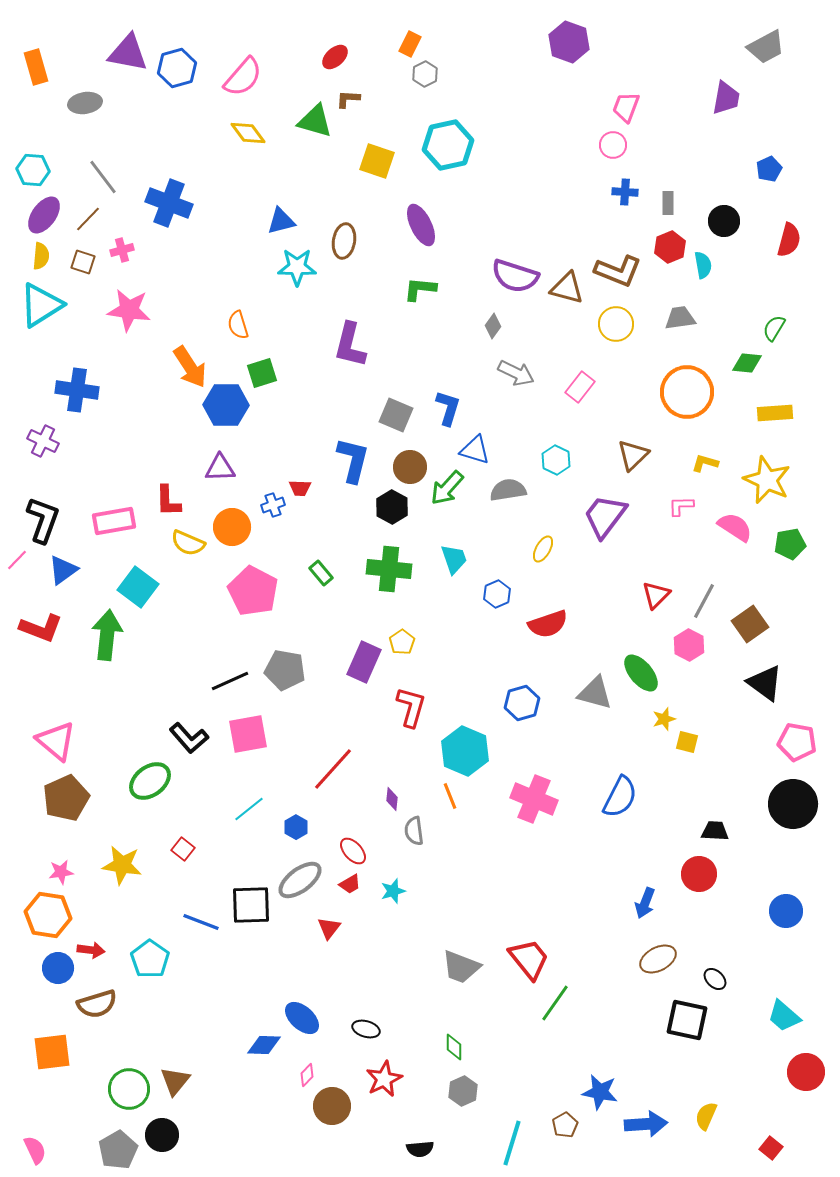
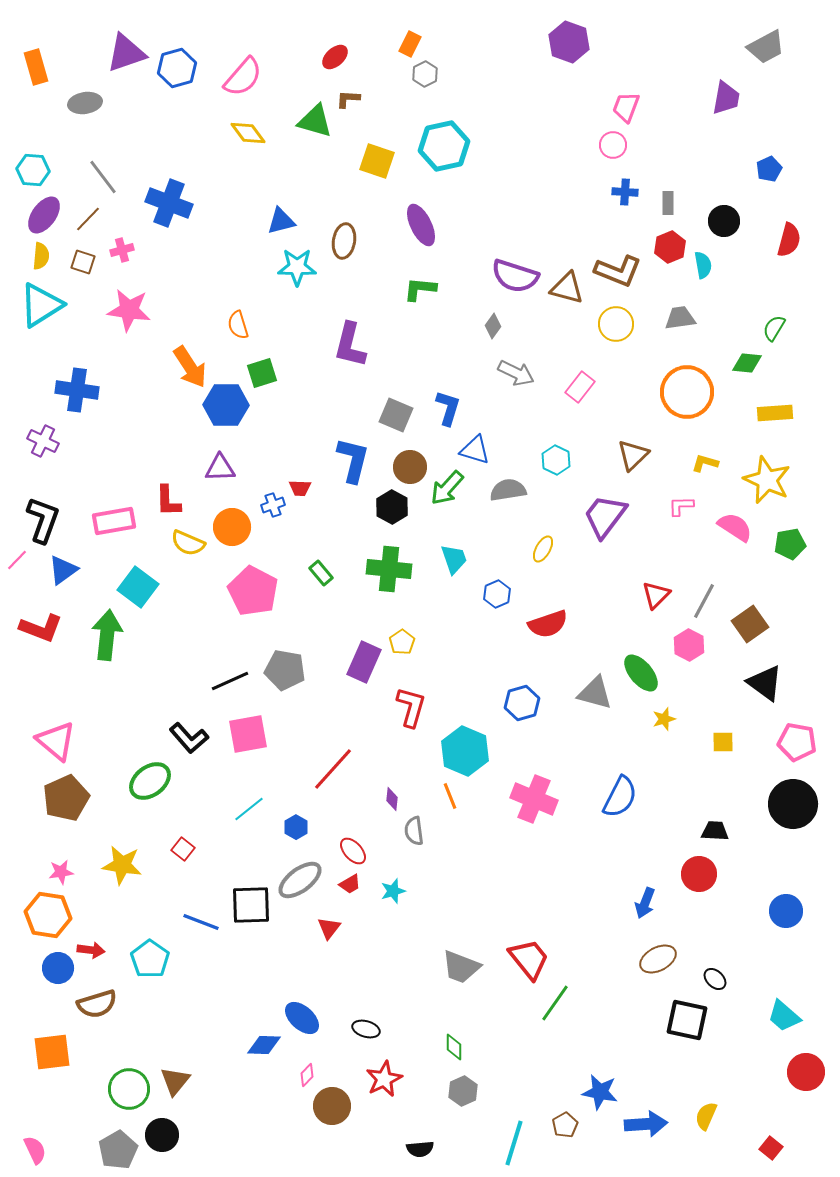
purple triangle at (128, 53): moved 2 px left; rotated 30 degrees counterclockwise
cyan hexagon at (448, 145): moved 4 px left, 1 px down
yellow square at (687, 742): moved 36 px right; rotated 15 degrees counterclockwise
cyan line at (512, 1143): moved 2 px right
